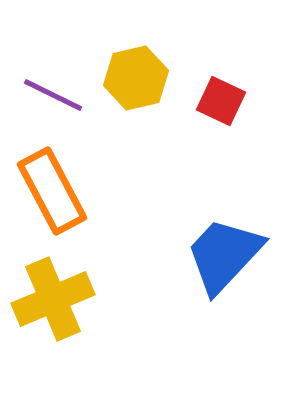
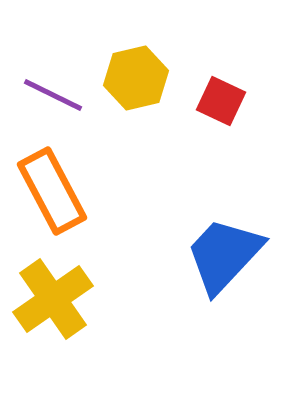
yellow cross: rotated 12 degrees counterclockwise
